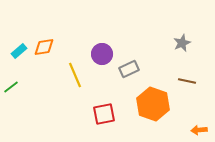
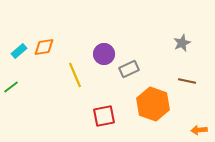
purple circle: moved 2 px right
red square: moved 2 px down
